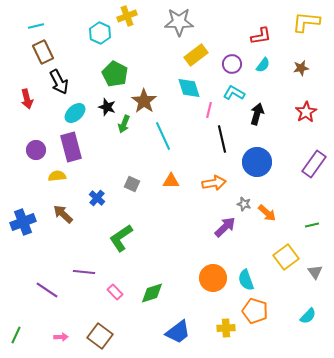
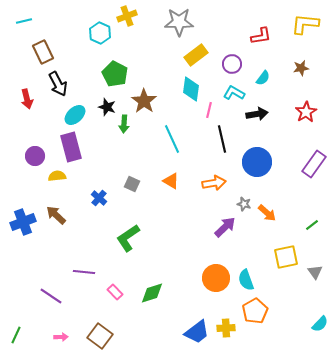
yellow L-shape at (306, 22): moved 1 px left, 2 px down
cyan line at (36, 26): moved 12 px left, 5 px up
cyan semicircle at (263, 65): moved 13 px down
black arrow at (59, 82): moved 1 px left, 2 px down
cyan diamond at (189, 88): moved 2 px right, 1 px down; rotated 25 degrees clockwise
cyan ellipse at (75, 113): moved 2 px down
black arrow at (257, 114): rotated 65 degrees clockwise
green arrow at (124, 124): rotated 18 degrees counterclockwise
cyan line at (163, 136): moved 9 px right, 3 px down
purple circle at (36, 150): moved 1 px left, 6 px down
orange triangle at (171, 181): rotated 30 degrees clockwise
blue cross at (97, 198): moved 2 px right
brown arrow at (63, 214): moved 7 px left, 1 px down
green line at (312, 225): rotated 24 degrees counterclockwise
green L-shape at (121, 238): moved 7 px right
yellow square at (286, 257): rotated 25 degrees clockwise
orange circle at (213, 278): moved 3 px right
purple line at (47, 290): moved 4 px right, 6 px down
orange pentagon at (255, 311): rotated 25 degrees clockwise
cyan semicircle at (308, 316): moved 12 px right, 8 px down
blue trapezoid at (178, 332): moved 19 px right
